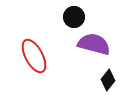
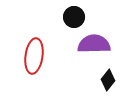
purple semicircle: rotated 16 degrees counterclockwise
red ellipse: rotated 36 degrees clockwise
